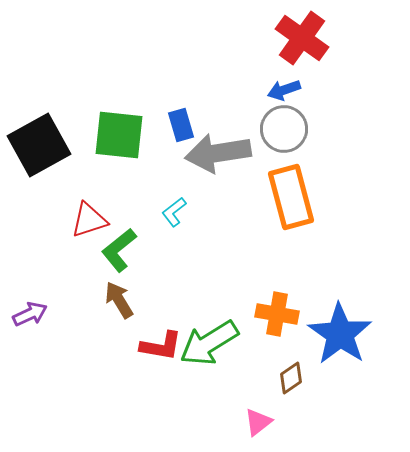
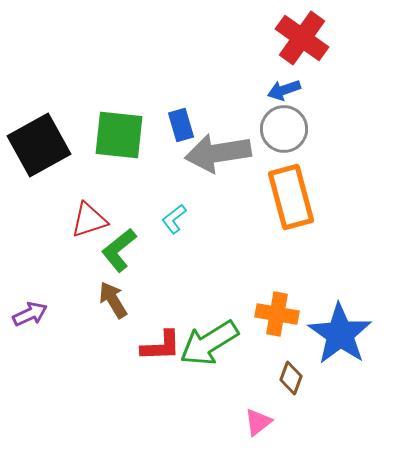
cyan L-shape: moved 7 px down
brown arrow: moved 6 px left
red L-shape: rotated 12 degrees counterclockwise
brown diamond: rotated 36 degrees counterclockwise
